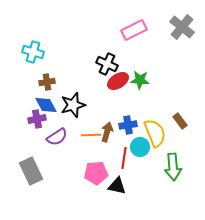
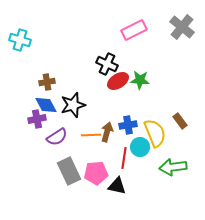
cyan cross: moved 13 px left, 12 px up
green arrow: rotated 88 degrees clockwise
gray rectangle: moved 38 px right
